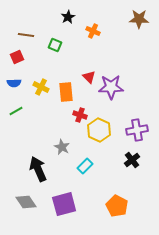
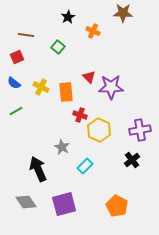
brown star: moved 16 px left, 6 px up
green square: moved 3 px right, 2 px down; rotated 16 degrees clockwise
blue semicircle: rotated 40 degrees clockwise
purple cross: moved 3 px right
